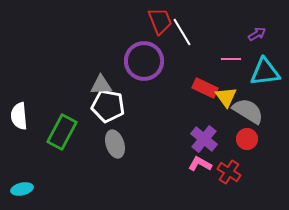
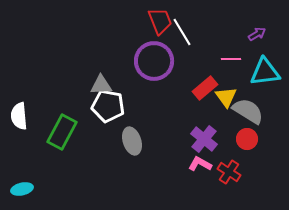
purple circle: moved 10 px right
red rectangle: rotated 65 degrees counterclockwise
gray ellipse: moved 17 px right, 3 px up
